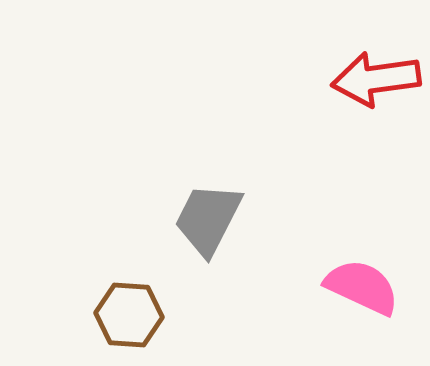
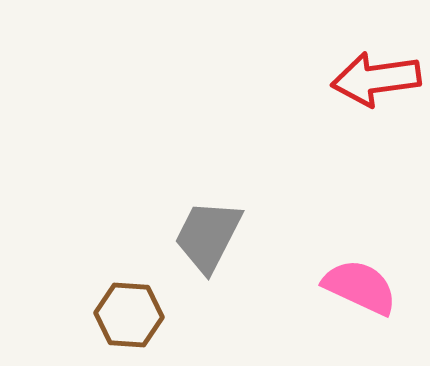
gray trapezoid: moved 17 px down
pink semicircle: moved 2 px left
